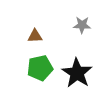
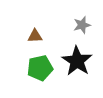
gray star: rotated 18 degrees counterclockwise
black star: moved 12 px up
